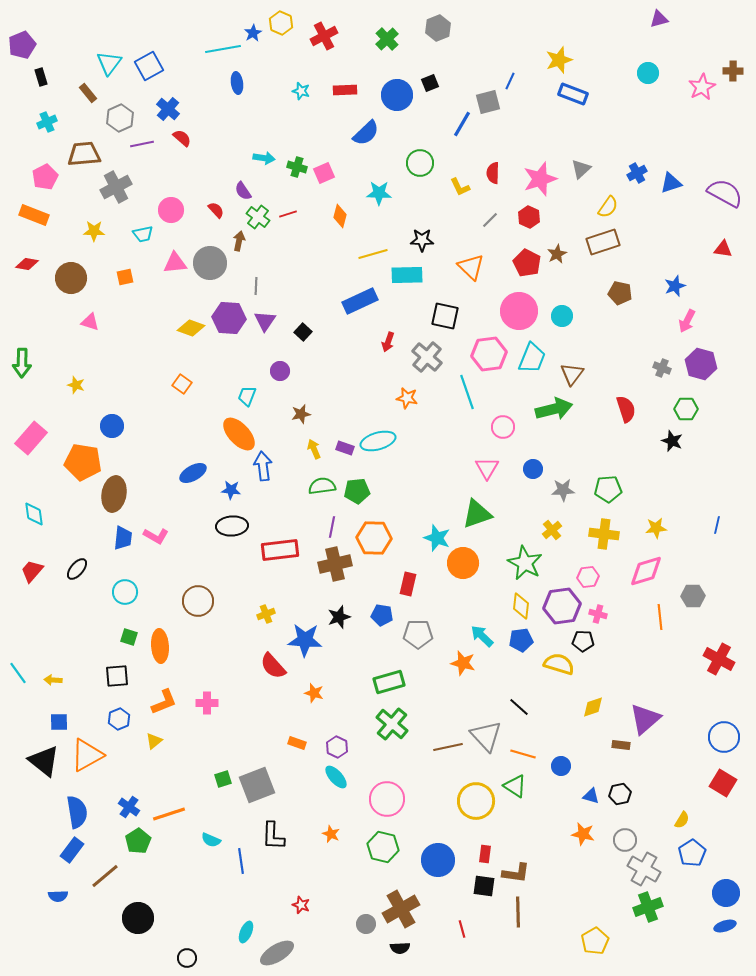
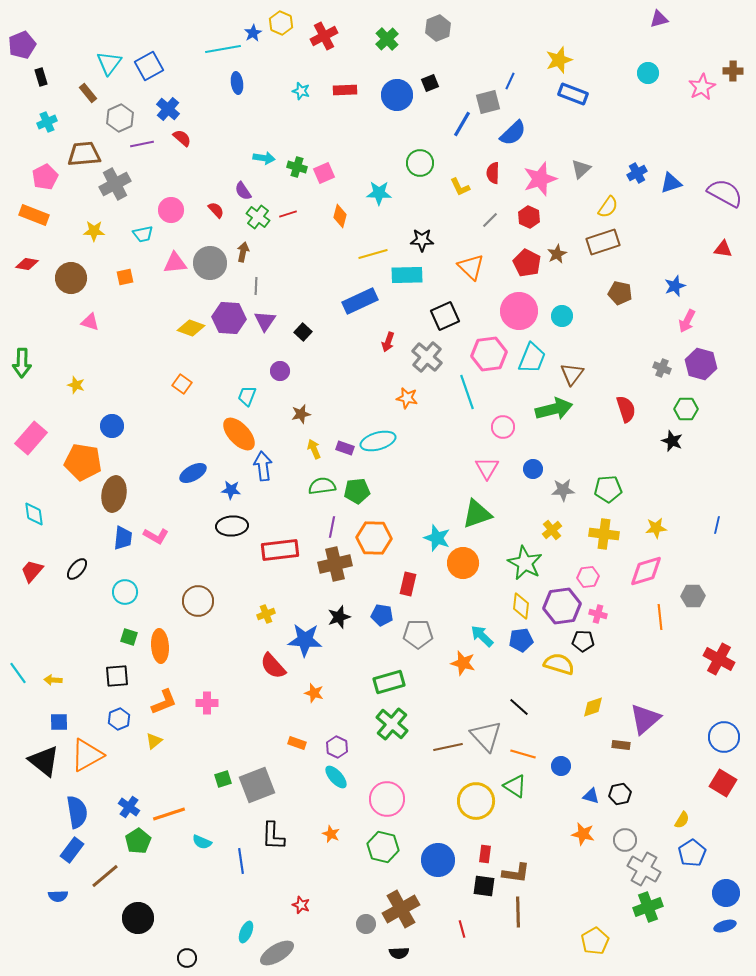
blue semicircle at (366, 133): moved 147 px right
gray cross at (116, 187): moved 1 px left, 3 px up
brown arrow at (239, 241): moved 4 px right, 11 px down
black square at (445, 316): rotated 36 degrees counterclockwise
cyan semicircle at (211, 840): moved 9 px left, 2 px down
black semicircle at (400, 948): moved 1 px left, 5 px down
